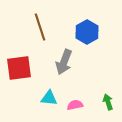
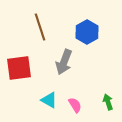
cyan triangle: moved 2 px down; rotated 24 degrees clockwise
pink semicircle: rotated 70 degrees clockwise
